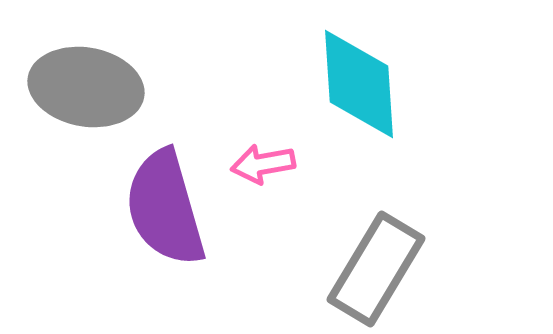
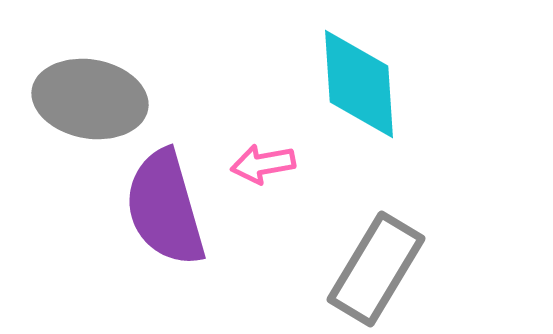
gray ellipse: moved 4 px right, 12 px down
